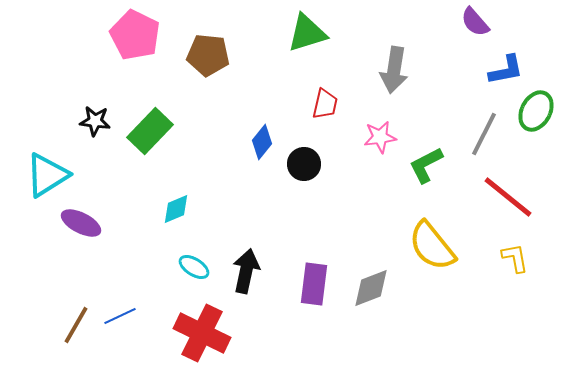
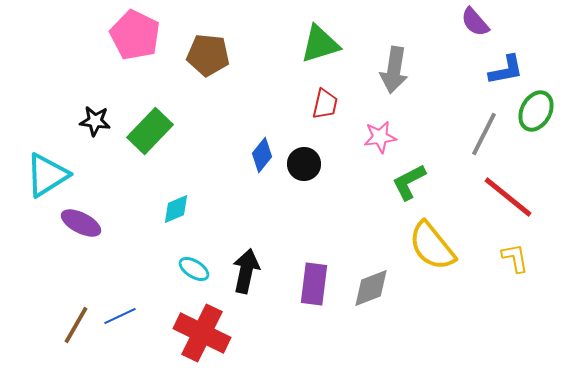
green triangle: moved 13 px right, 11 px down
blue diamond: moved 13 px down
green L-shape: moved 17 px left, 17 px down
cyan ellipse: moved 2 px down
